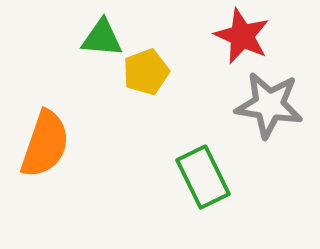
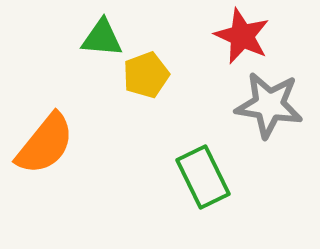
yellow pentagon: moved 3 px down
orange semicircle: rotated 20 degrees clockwise
